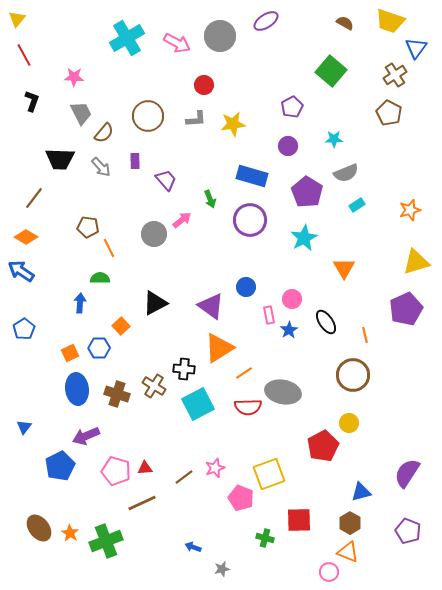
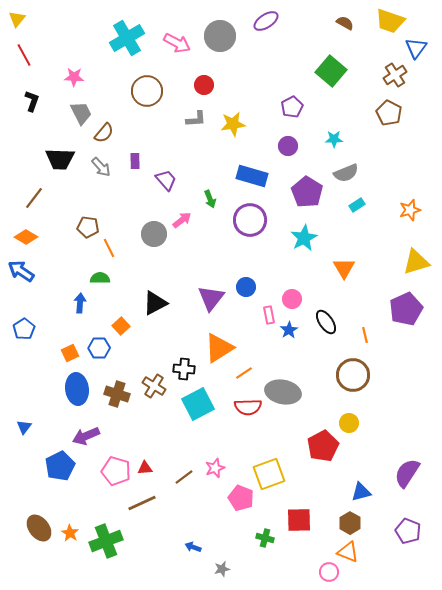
brown circle at (148, 116): moved 1 px left, 25 px up
purple triangle at (211, 306): moved 8 px up; rotated 32 degrees clockwise
